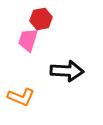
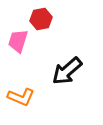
pink trapezoid: moved 10 px left, 1 px down
black arrow: rotated 136 degrees clockwise
